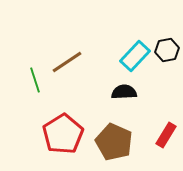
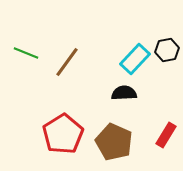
cyan rectangle: moved 3 px down
brown line: rotated 20 degrees counterclockwise
green line: moved 9 px left, 27 px up; rotated 50 degrees counterclockwise
black semicircle: moved 1 px down
